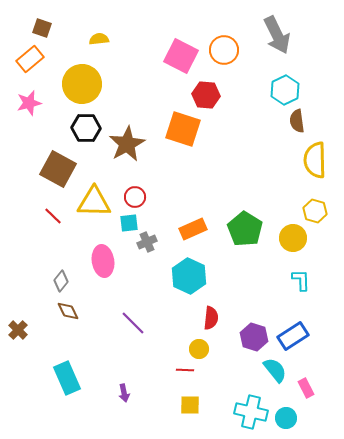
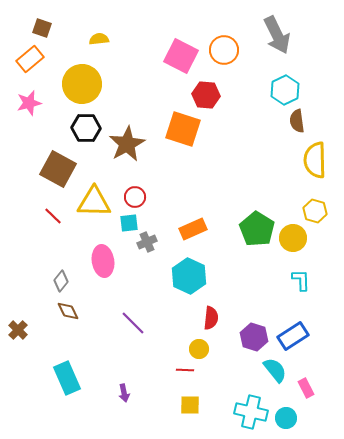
green pentagon at (245, 229): moved 12 px right
